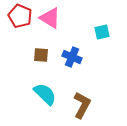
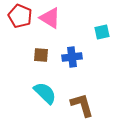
blue cross: rotated 30 degrees counterclockwise
cyan semicircle: moved 1 px up
brown L-shape: rotated 44 degrees counterclockwise
